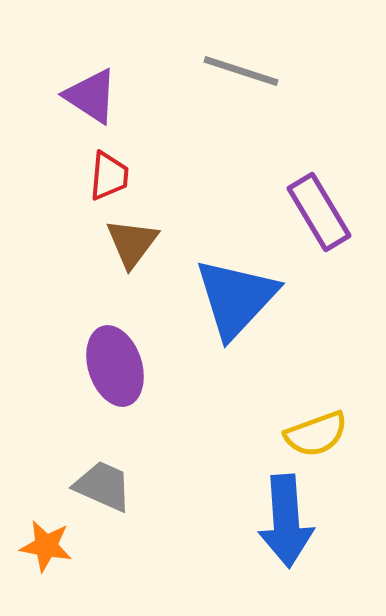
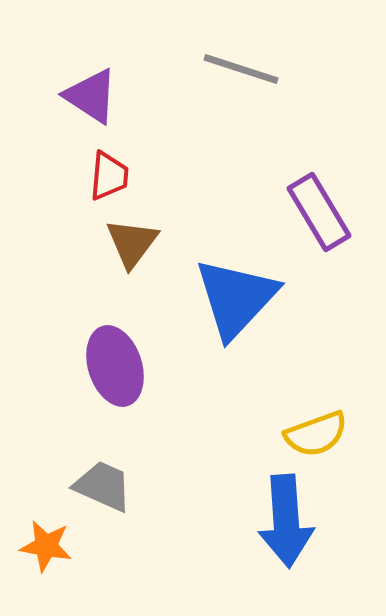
gray line: moved 2 px up
